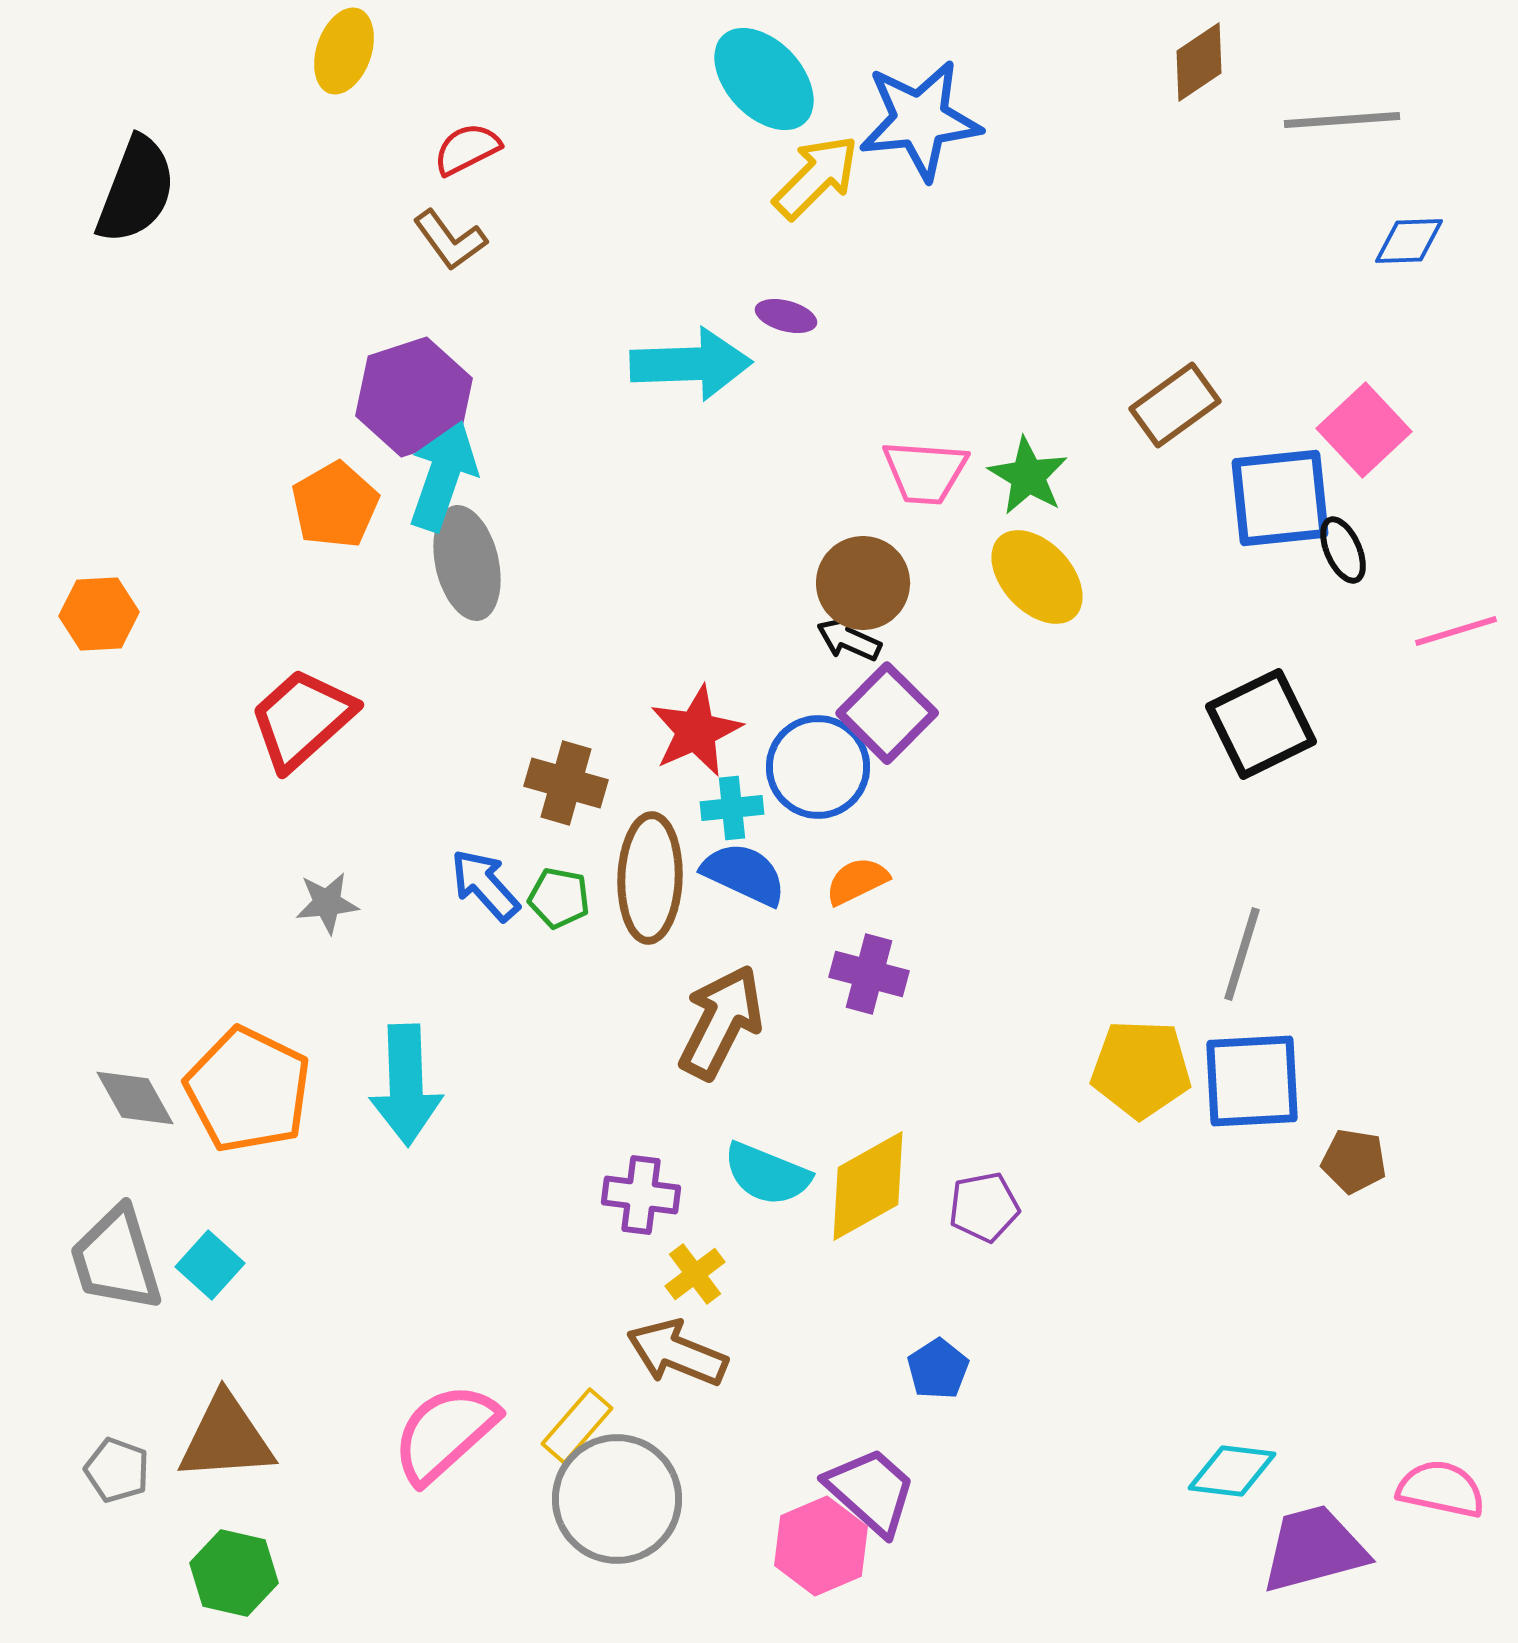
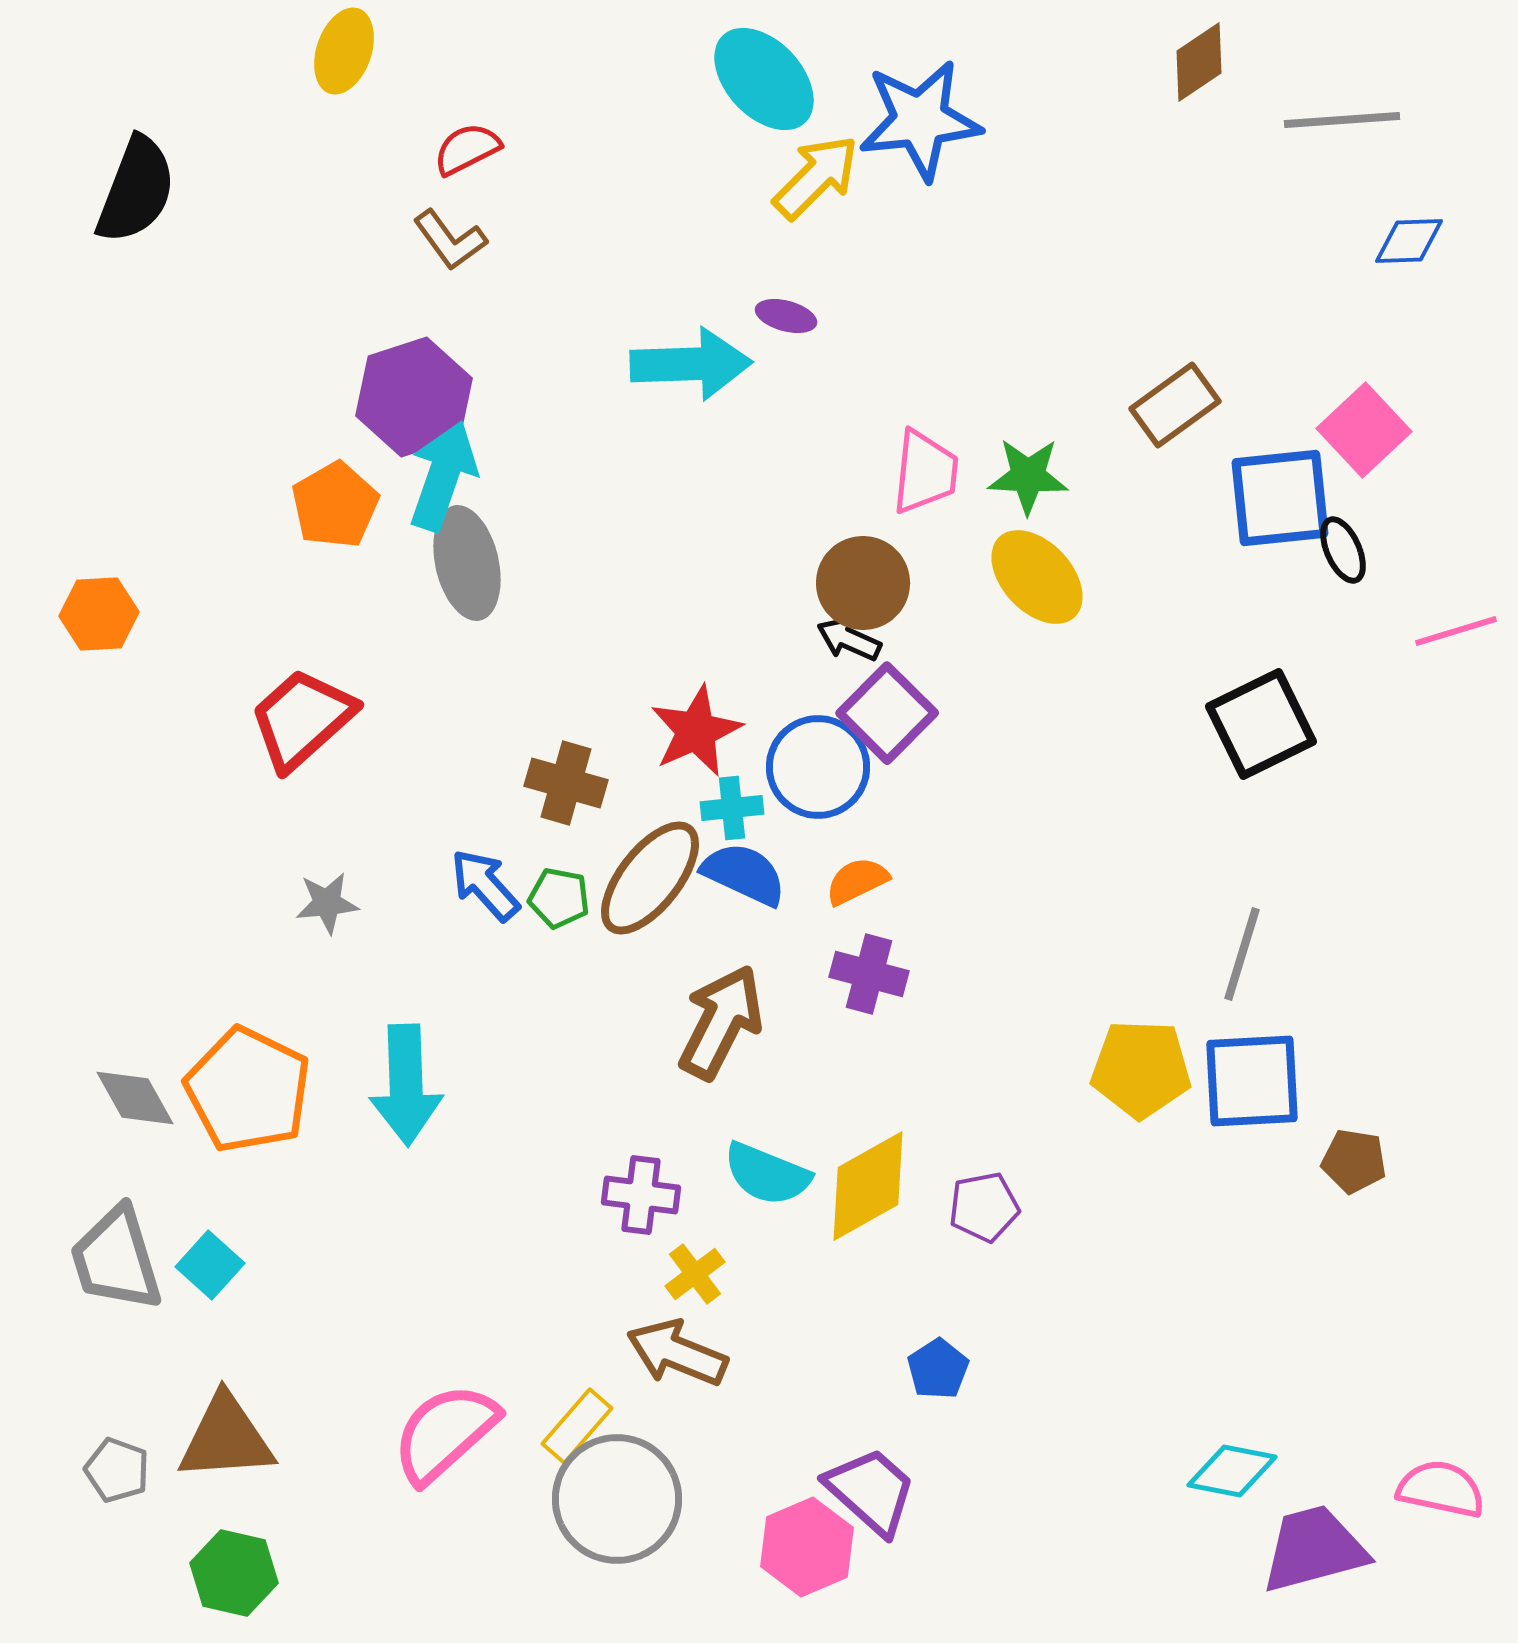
pink trapezoid at (925, 472): rotated 88 degrees counterclockwise
green star at (1028, 476): rotated 28 degrees counterclockwise
brown ellipse at (650, 878): rotated 36 degrees clockwise
cyan diamond at (1232, 1471): rotated 4 degrees clockwise
pink hexagon at (821, 1546): moved 14 px left, 1 px down
